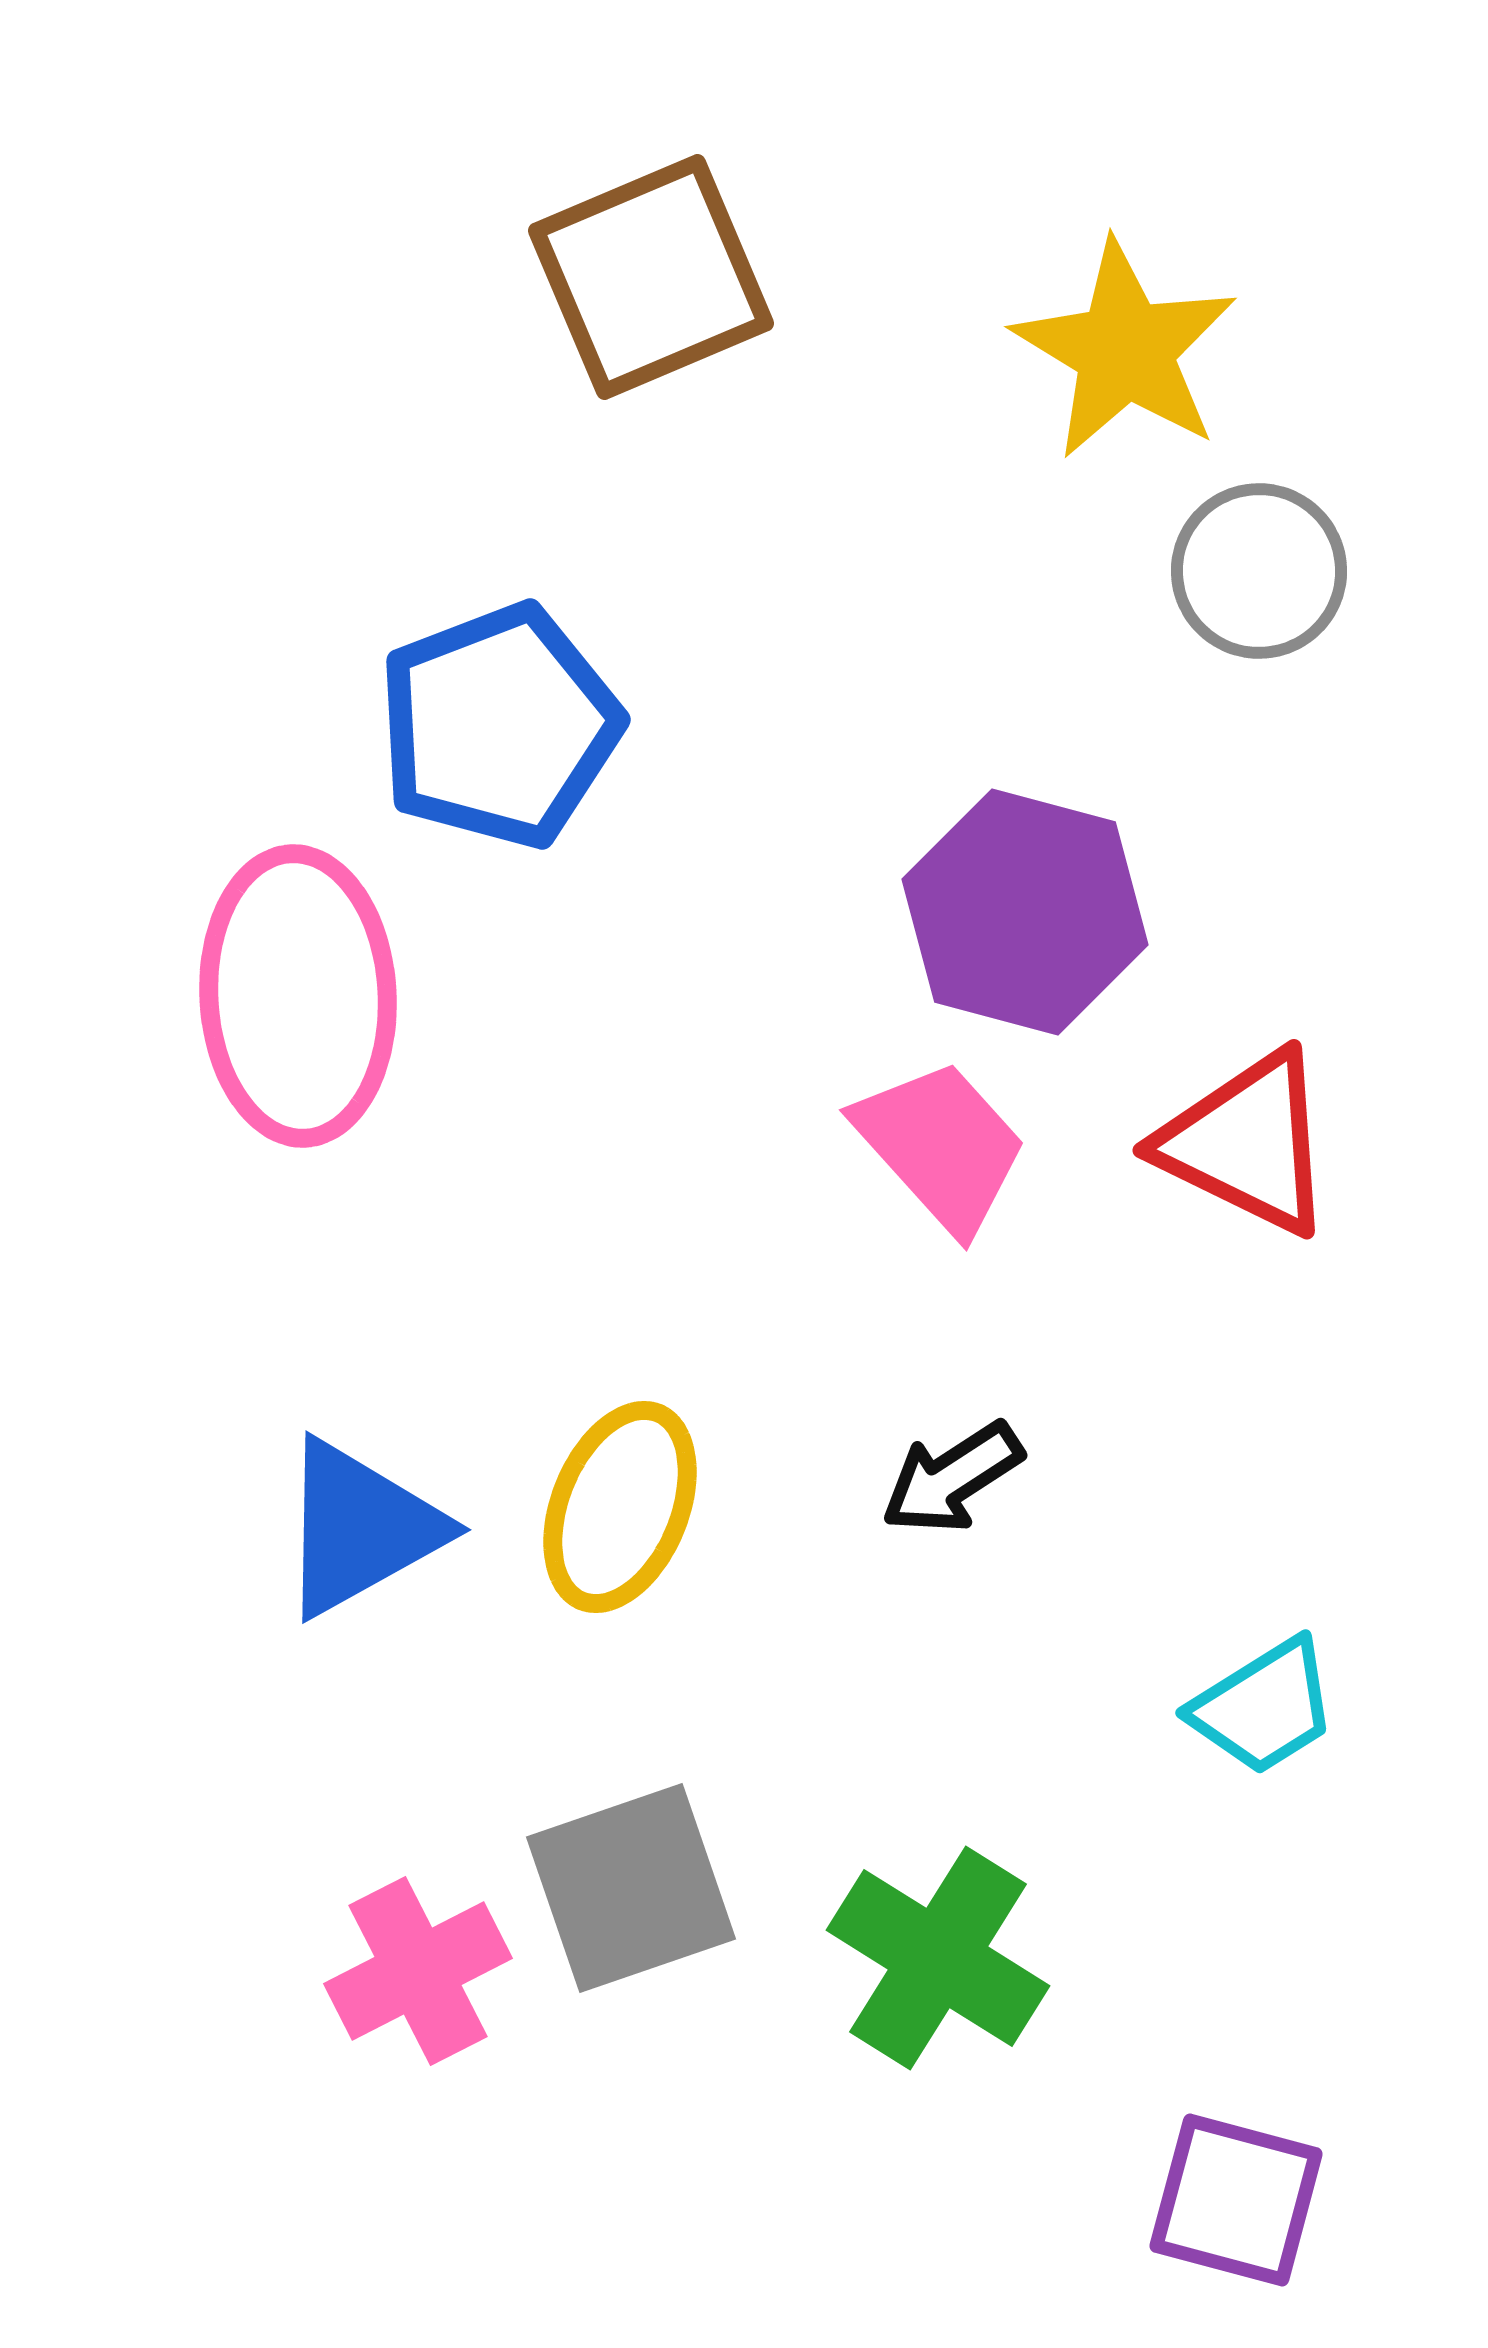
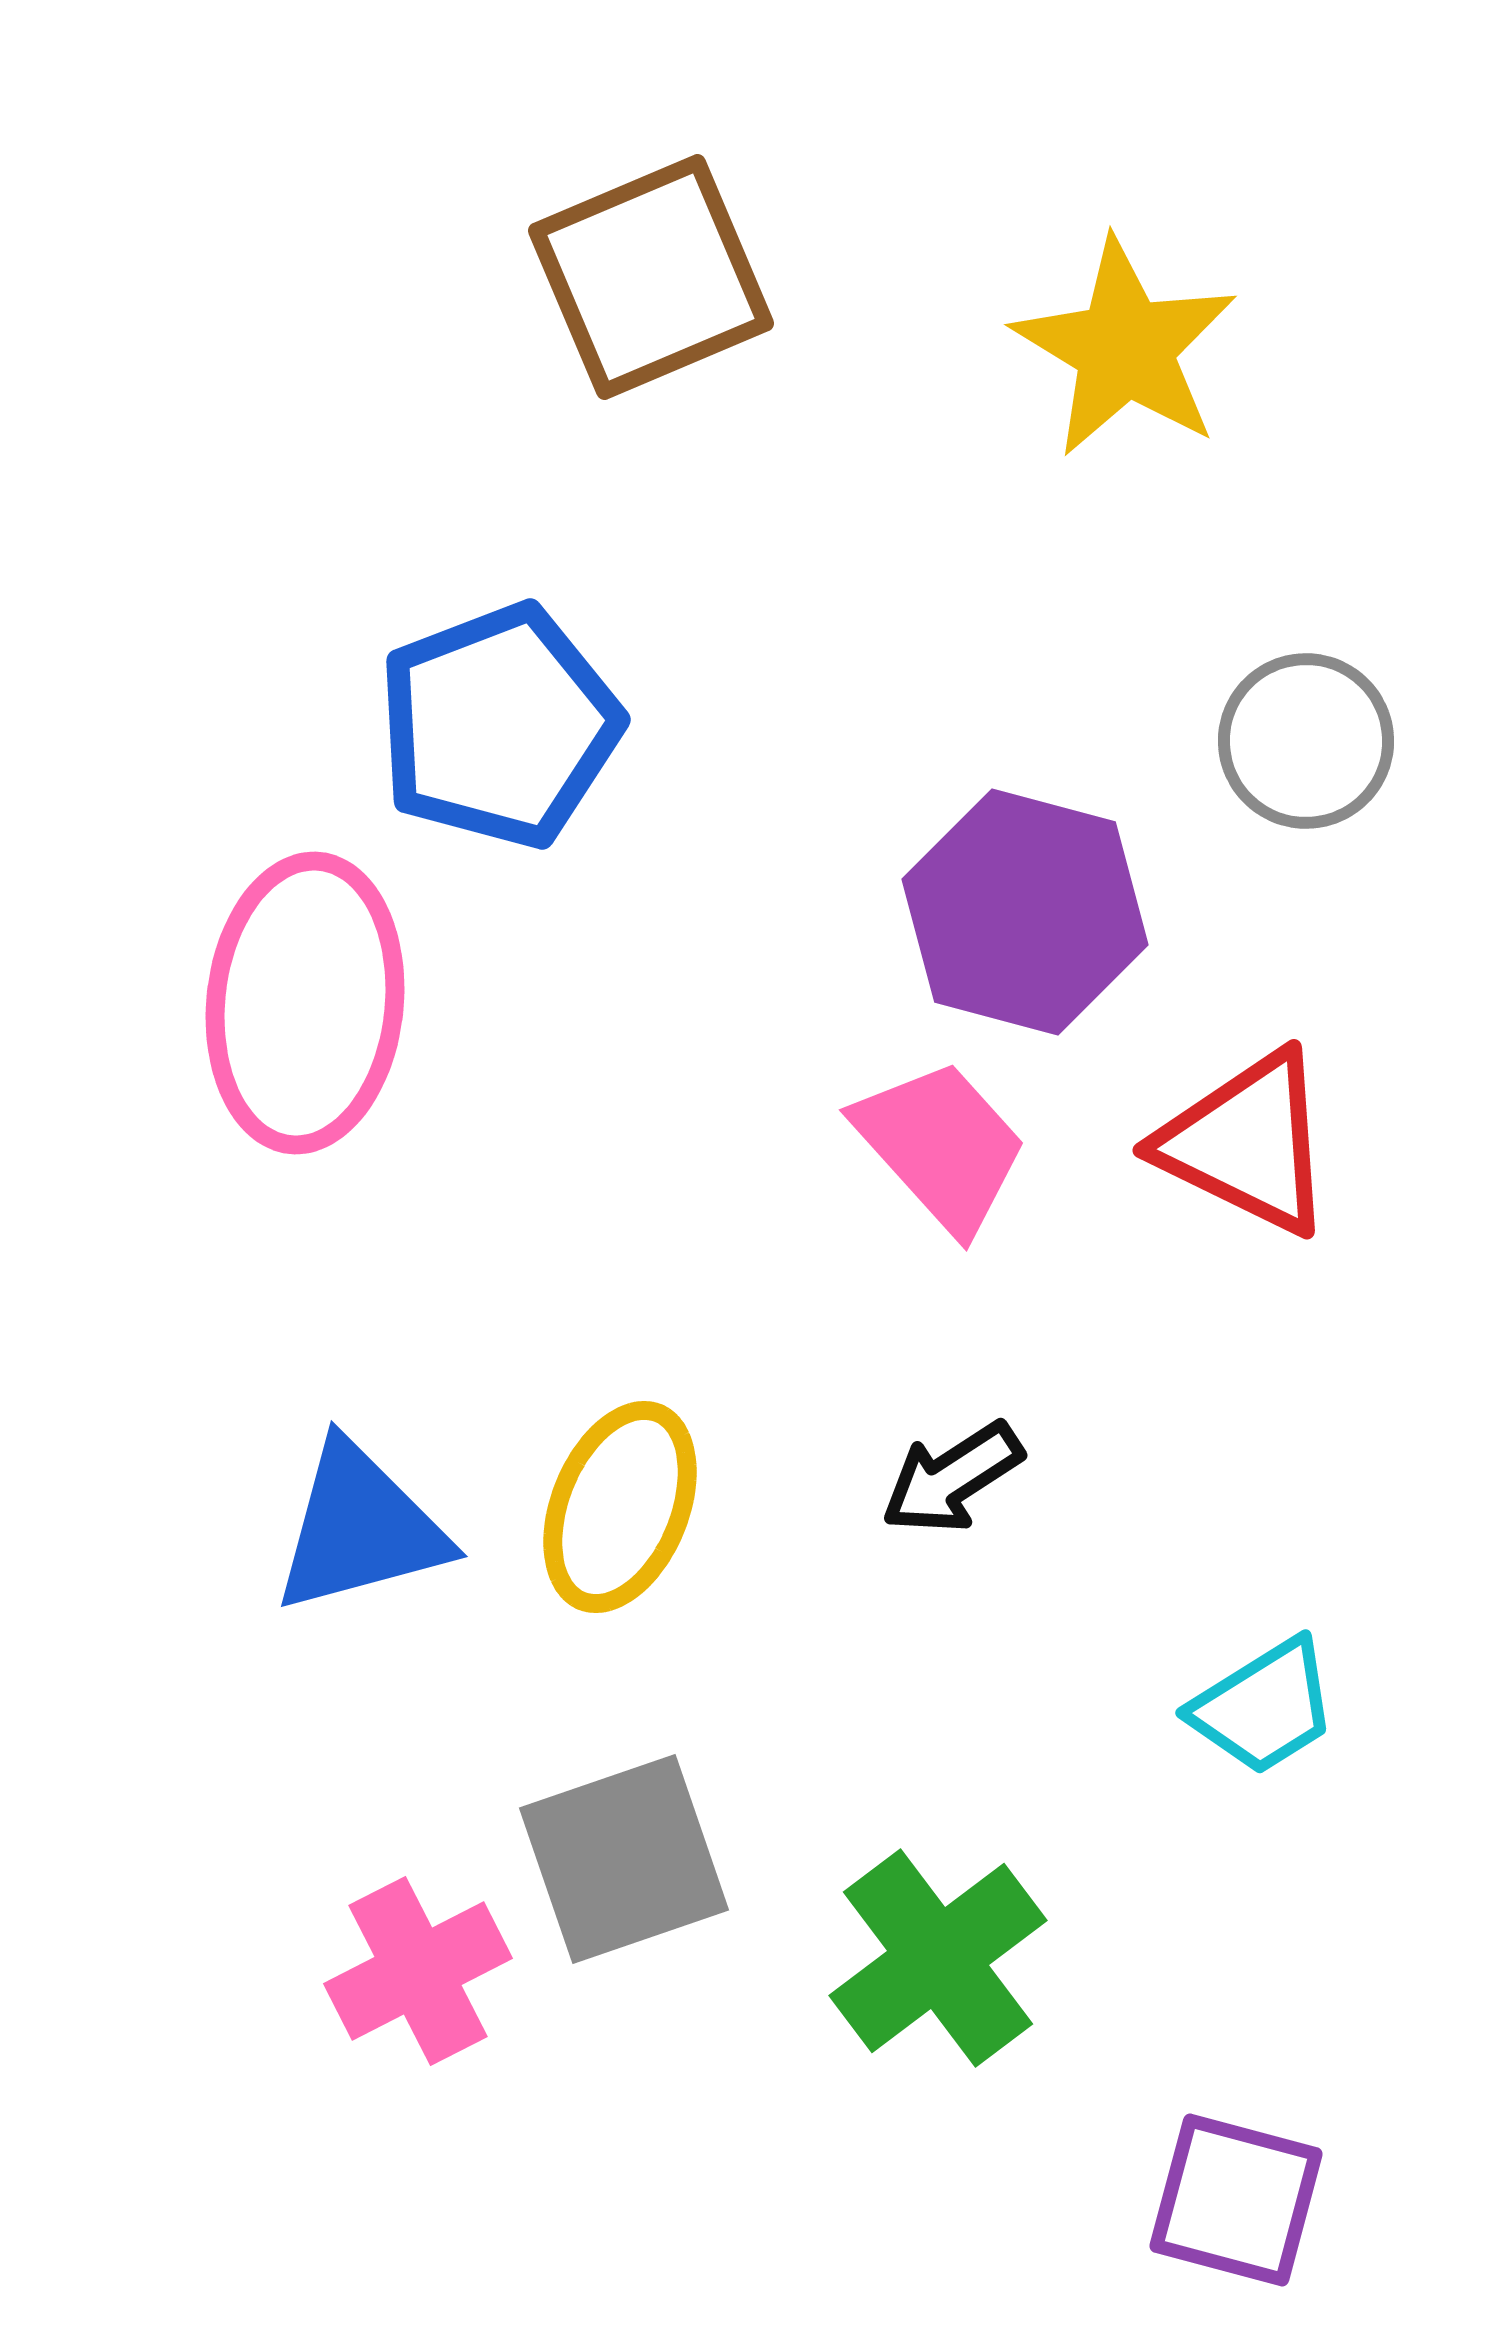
yellow star: moved 2 px up
gray circle: moved 47 px right, 170 px down
pink ellipse: moved 7 px right, 7 px down; rotated 9 degrees clockwise
blue triangle: rotated 14 degrees clockwise
gray square: moved 7 px left, 29 px up
green cross: rotated 21 degrees clockwise
